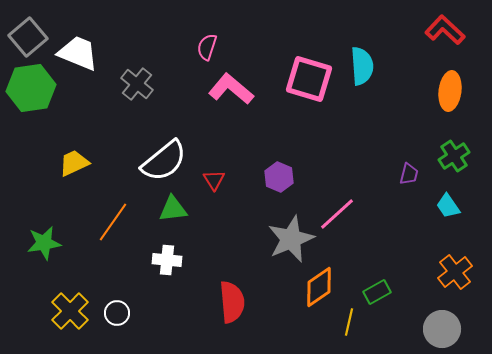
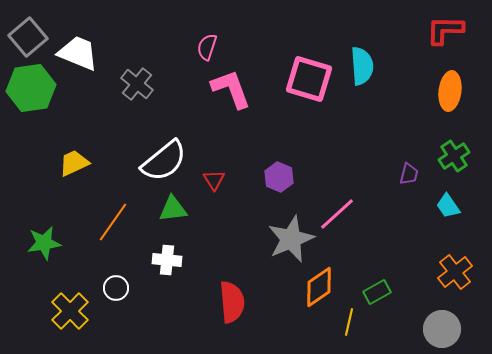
red L-shape: rotated 42 degrees counterclockwise
pink L-shape: rotated 30 degrees clockwise
white circle: moved 1 px left, 25 px up
